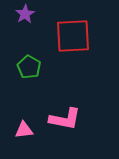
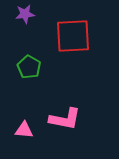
purple star: rotated 24 degrees clockwise
pink triangle: rotated 12 degrees clockwise
